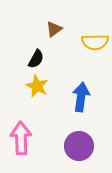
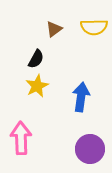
yellow semicircle: moved 1 px left, 15 px up
yellow star: rotated 20 degrees clockwise
purple circle: moved 11 px right, 3 px down
